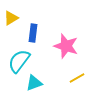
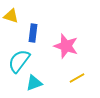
yellow triangle: moved 2 px up; rotated 49 degrees clockwise
